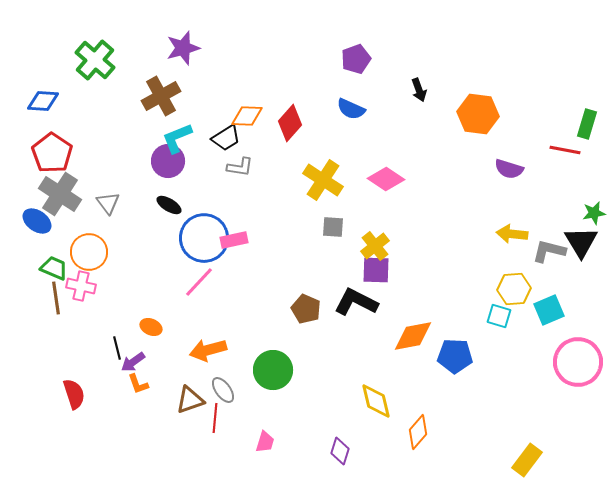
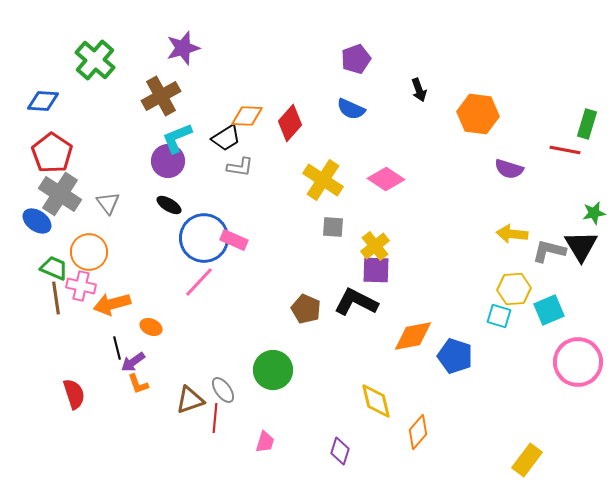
pink rectangle at (234, 240): rotated 36 degrees clockwise
black triangle at (581, 242): moved 4 px down
orange arrow at (208, 350): moved 96 px left, 46 px up
blue pentagon at (455, 356): rotated 16 degrees clockwise
